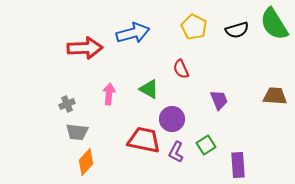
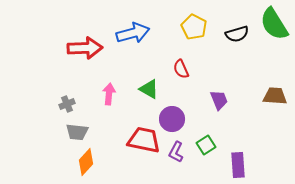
black semicircle: moved 4 px down
